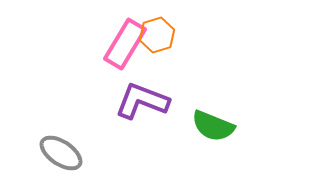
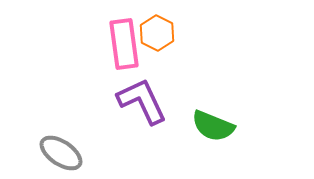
orange hexagon: moved 2 px up; rotated 16 degrees counterclockwise
pink rectangle: moved 1 px left; rotated 39 degrees counterclockwise
purple L-shape: rotated 44 degrees clockwise
